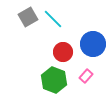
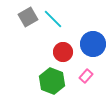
green hexagon: moved 2 px left, 1 px down
